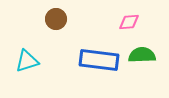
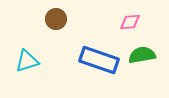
pink diamond: moved 1 px right
green semicircle: rotated 8 degrees counterclockwise
blue rectangle: rotated 12 degrees clockwise
